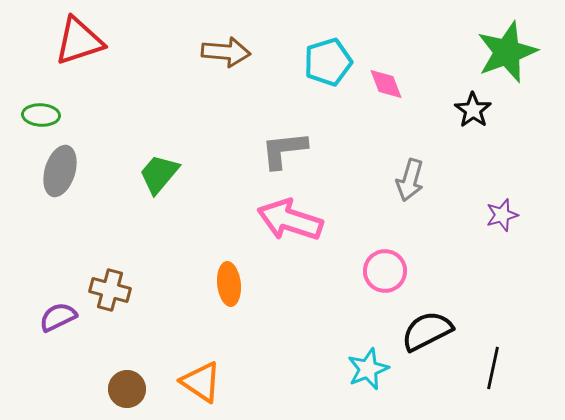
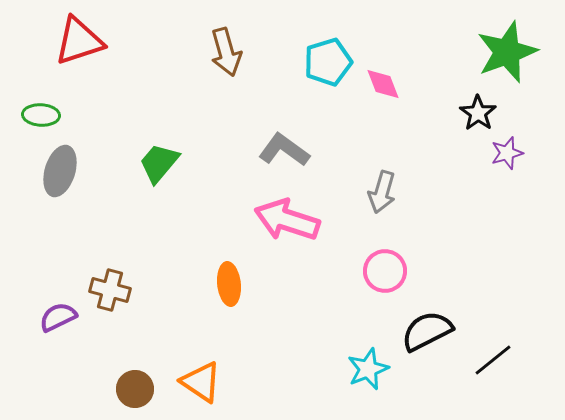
brown arrow: rotated 69 degrees clockwise
pink diamond: moved 3 px left
black star: moved 5 px right, 3 px down
gray L-shape: rotated 42 degrees clockwise
green trapezoid: moved 11 px up
gray arrow: moved 28 px left, 12 px down
purple star: moved 5 px right, 62 px up
pink arrow: moved 3 px left
black line: moved 8 px up; rotated 39 degrees clockwise
brown circle: moved 8 px right
